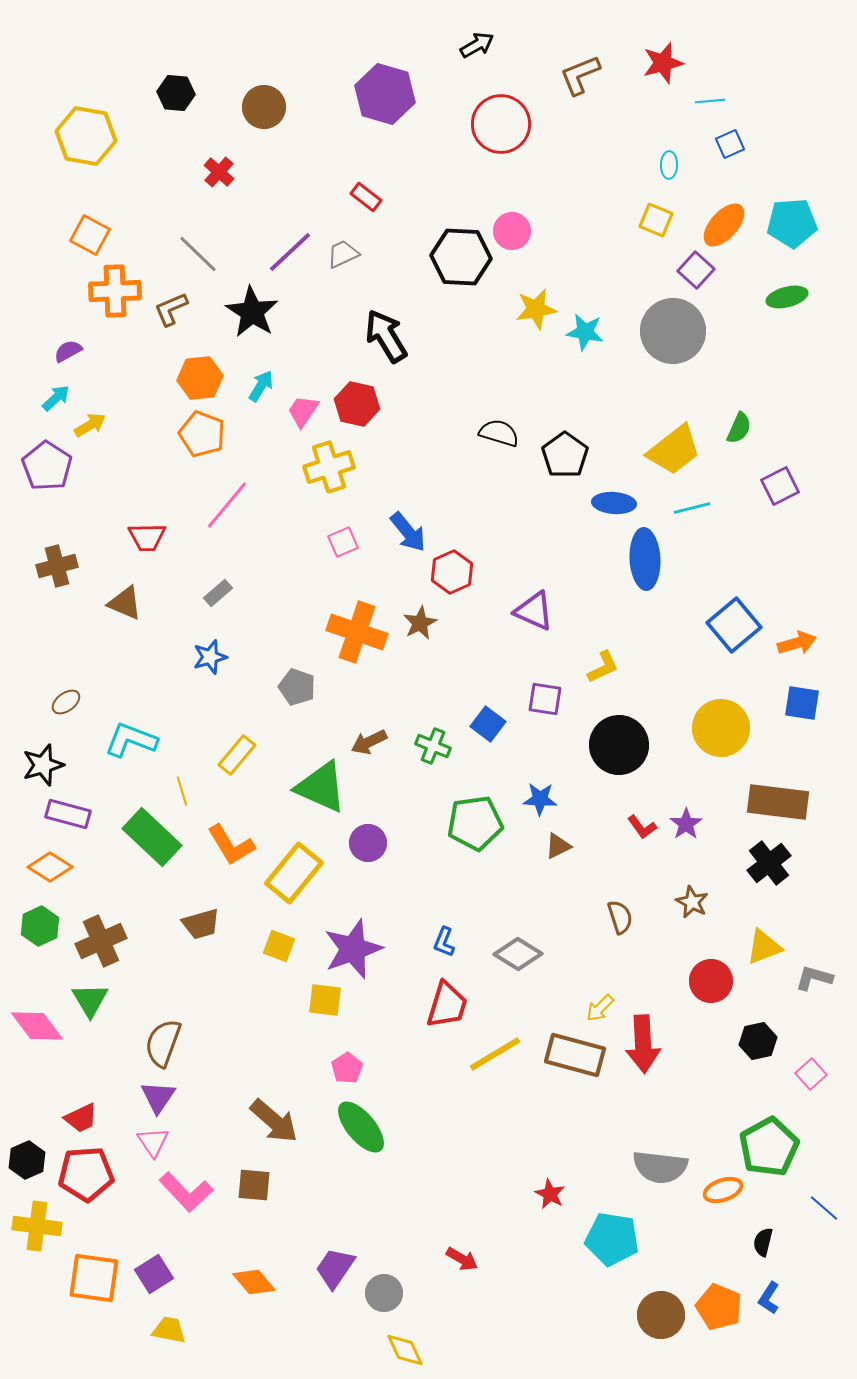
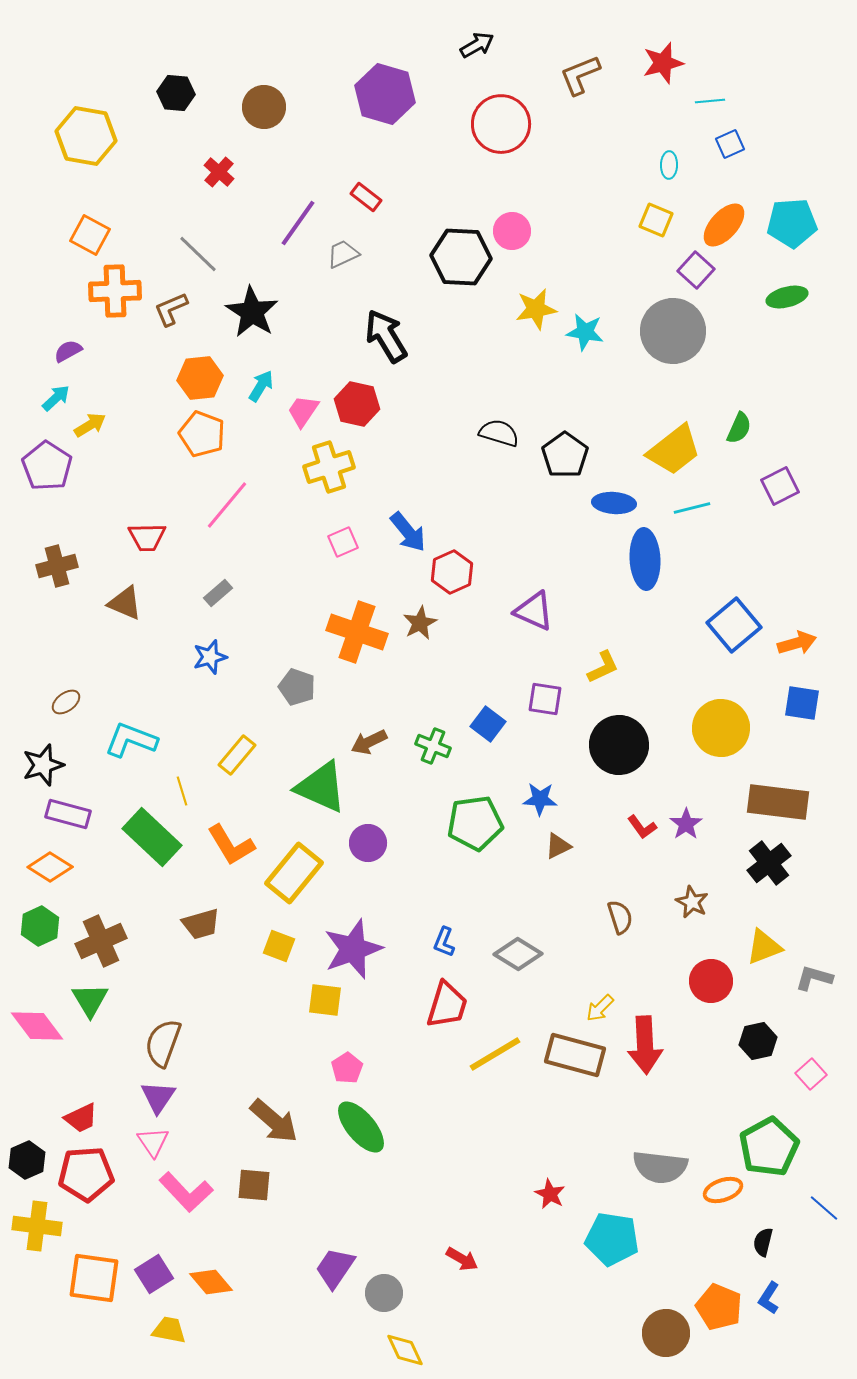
purple line at (290, 252): moved 8 px right, 29 px up; rotated 12 degrees counterclockwise
red arrow at (643, 1044): moved 2 px right, 1 px down
orange diamond at (254, 1282): moved 43 px left
brown circle at (661, 1315): moved 5 px right, 18 px down
